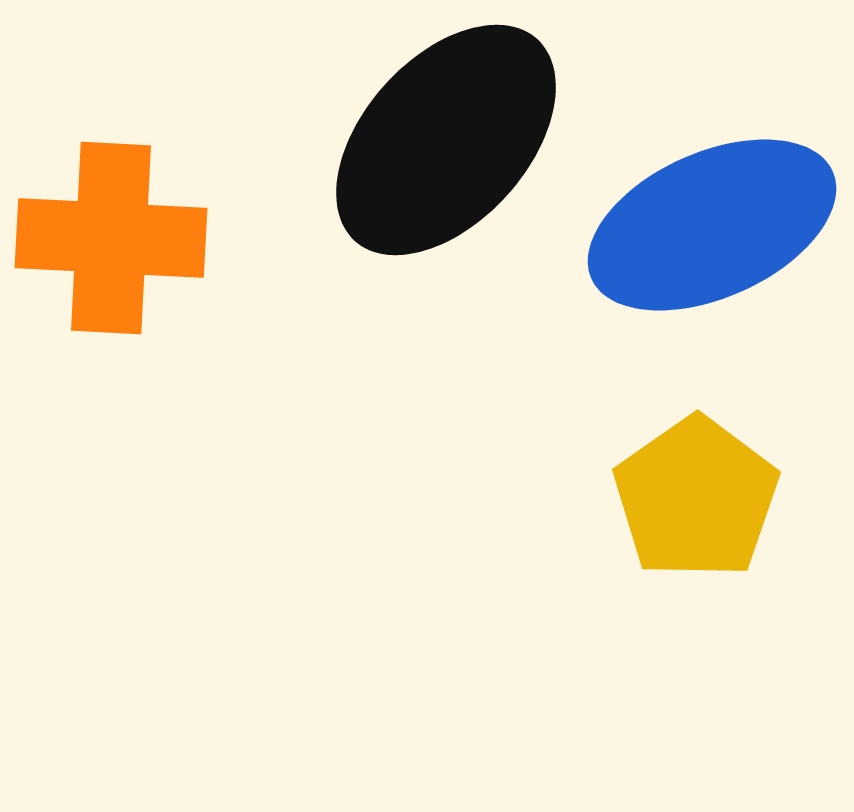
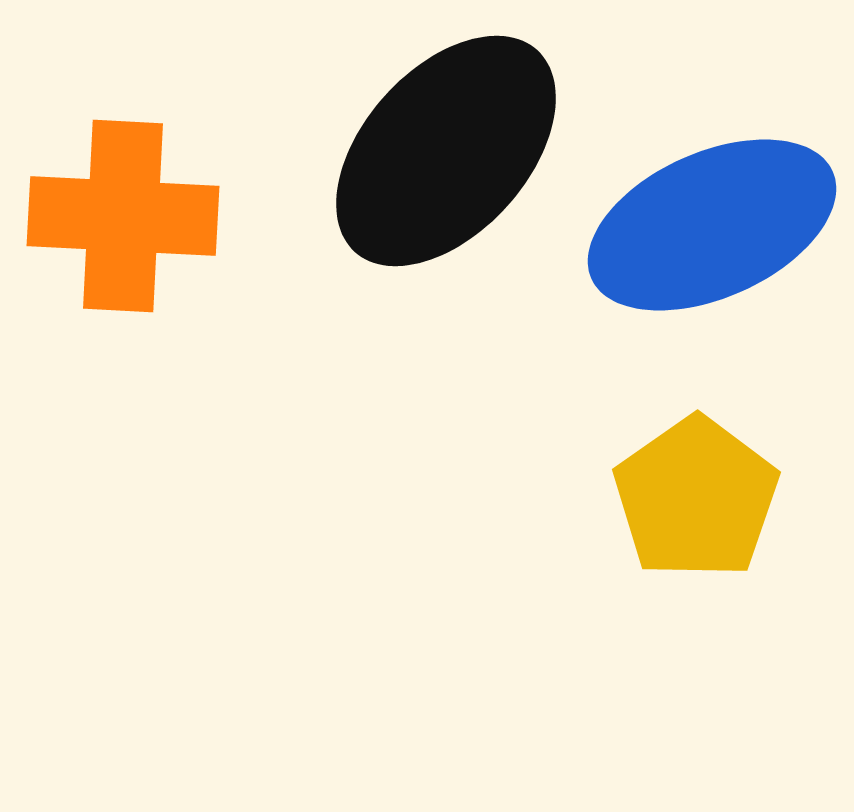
black ellipse: moved 11 px down
orange cross: moved 12 px right, 22 px up
